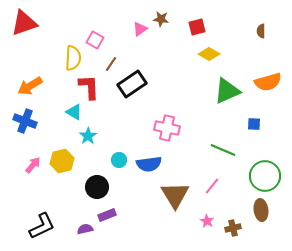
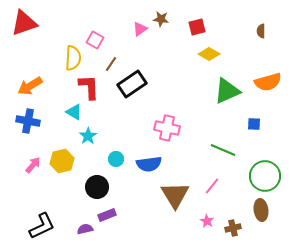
blue cross: moved 3 px right; rotated 10 degrees counterclockwise
cyan circle: moved 3 px left, 1 px up
